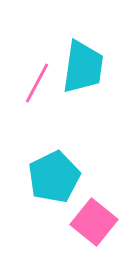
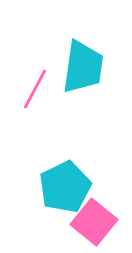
pink line: moved 2 px left, 6 px down
cyan pentagon: moved 11 px right, 10 px down
